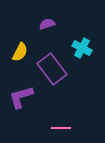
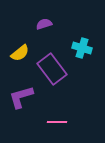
purple semicircle: moved 3 px left
cyan cross: rotated 12 degrees counterclockwise
yellow semicircle: moved 1 px down; rotated 24 degrees clockwise
pink line: moved 4 px left, 6 px up
